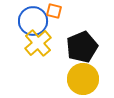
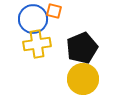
blue circle: moved 2 px up
yellow cross: moved 1 px left, 1 px down; rotated 32 degrees clockwise
black pentagon: moved 1 px down
